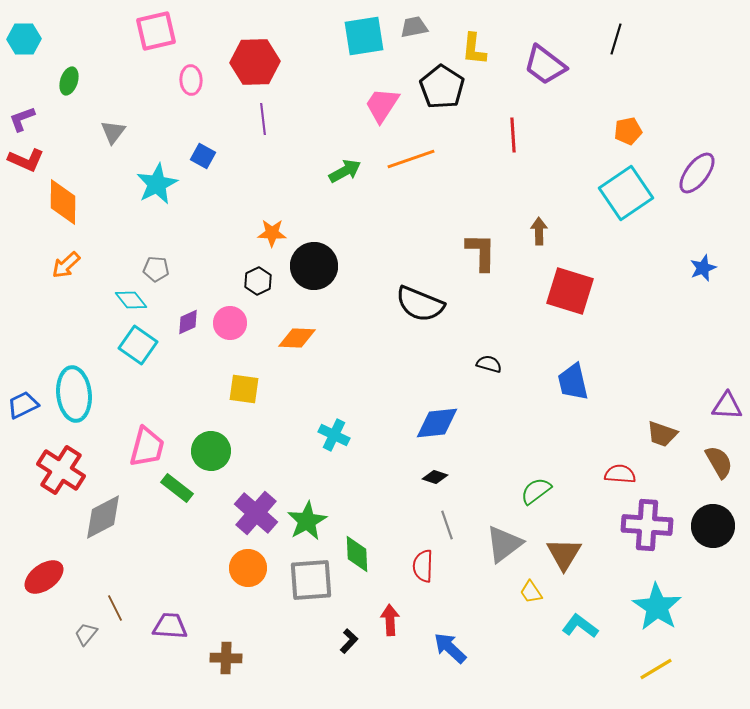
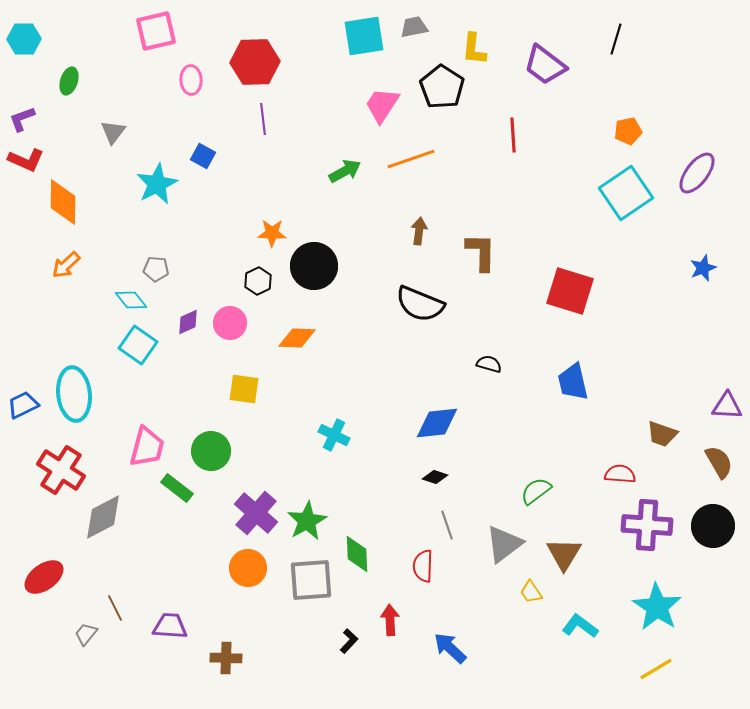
brown arrow at (539, 231): moved 120 px left; rotated 8 degrees clockwise
